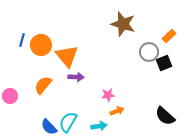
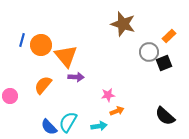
orange triangle: moved 1 px left
